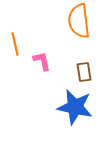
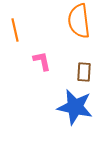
orange line: moved 14 px up
brown rectangle: rotated 12 degrees clockwise
